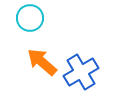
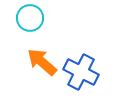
blue cross: rotated 32 degrees counterclockwise
